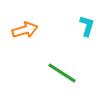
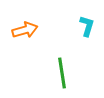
green line: rotated 48 degrees clockwise
